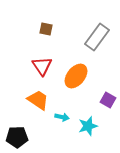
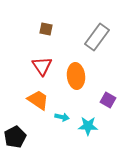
orange ellipse: rotated 45 degrees counterclockwise
cyan star: rotated 18 degrees clockwise
black pentagon: moved 2 px left; rotated 25 degrees counterclockwise
